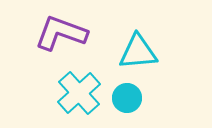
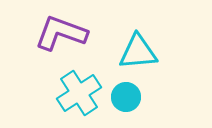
cyan cross: rotated 9 degrees clockwise
cyan circle: moved 1 px left, 1 px up
